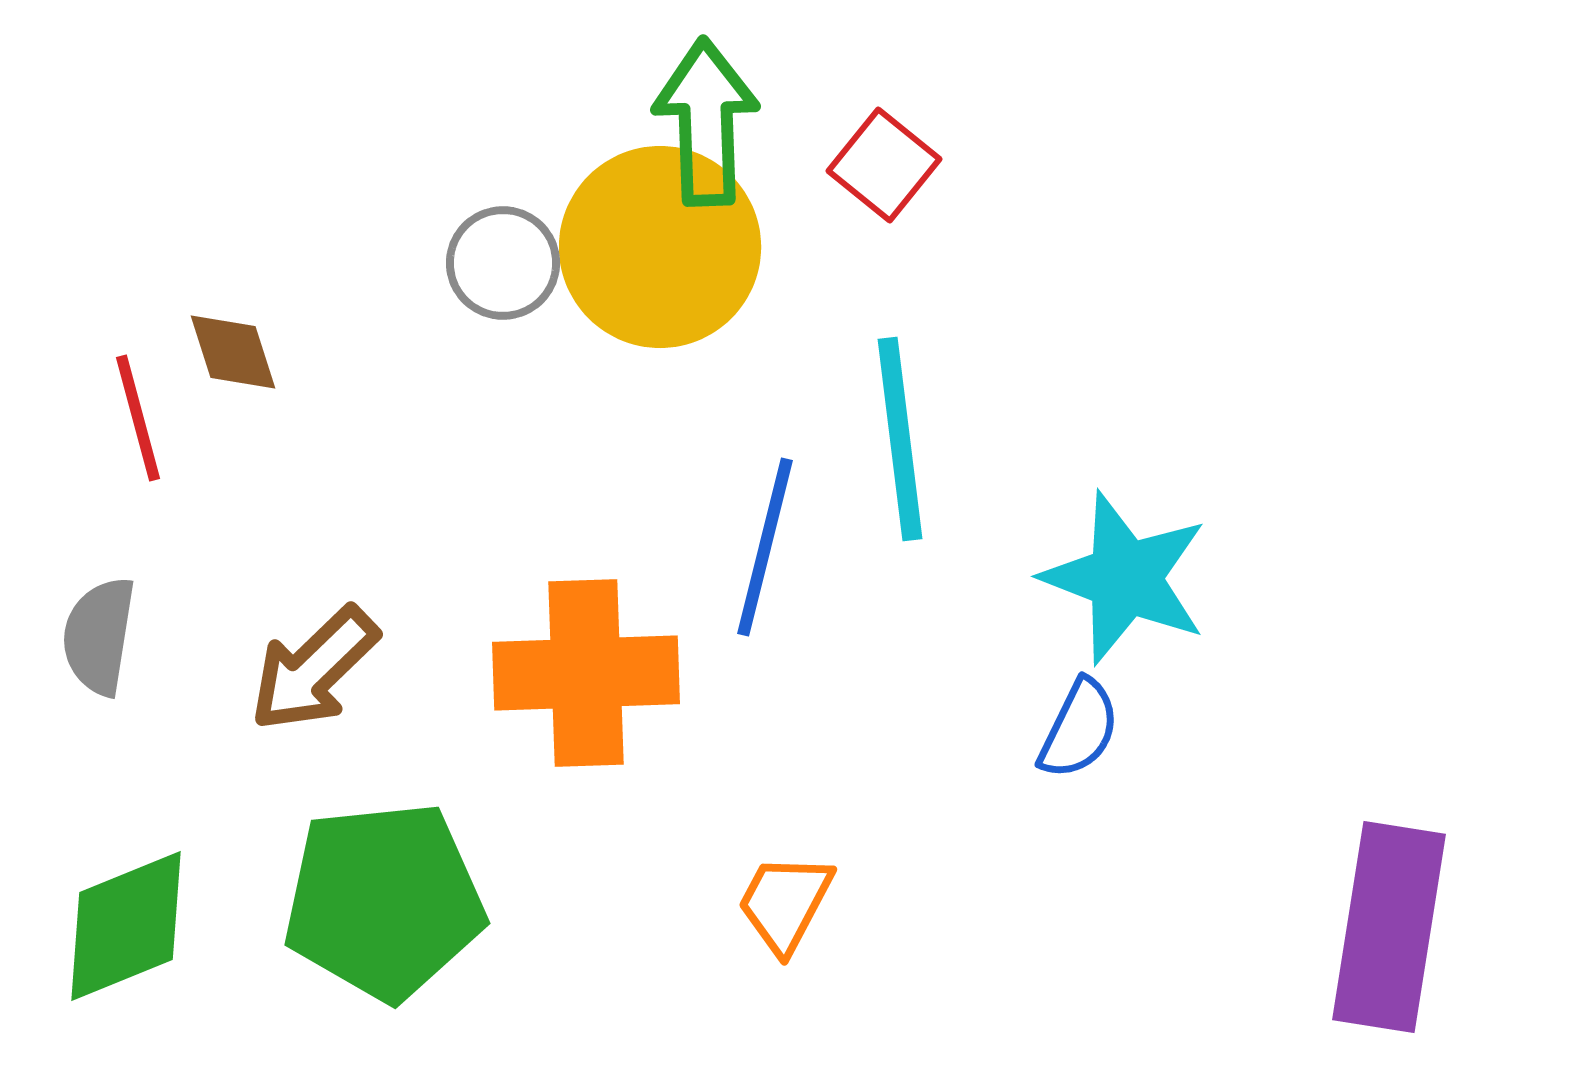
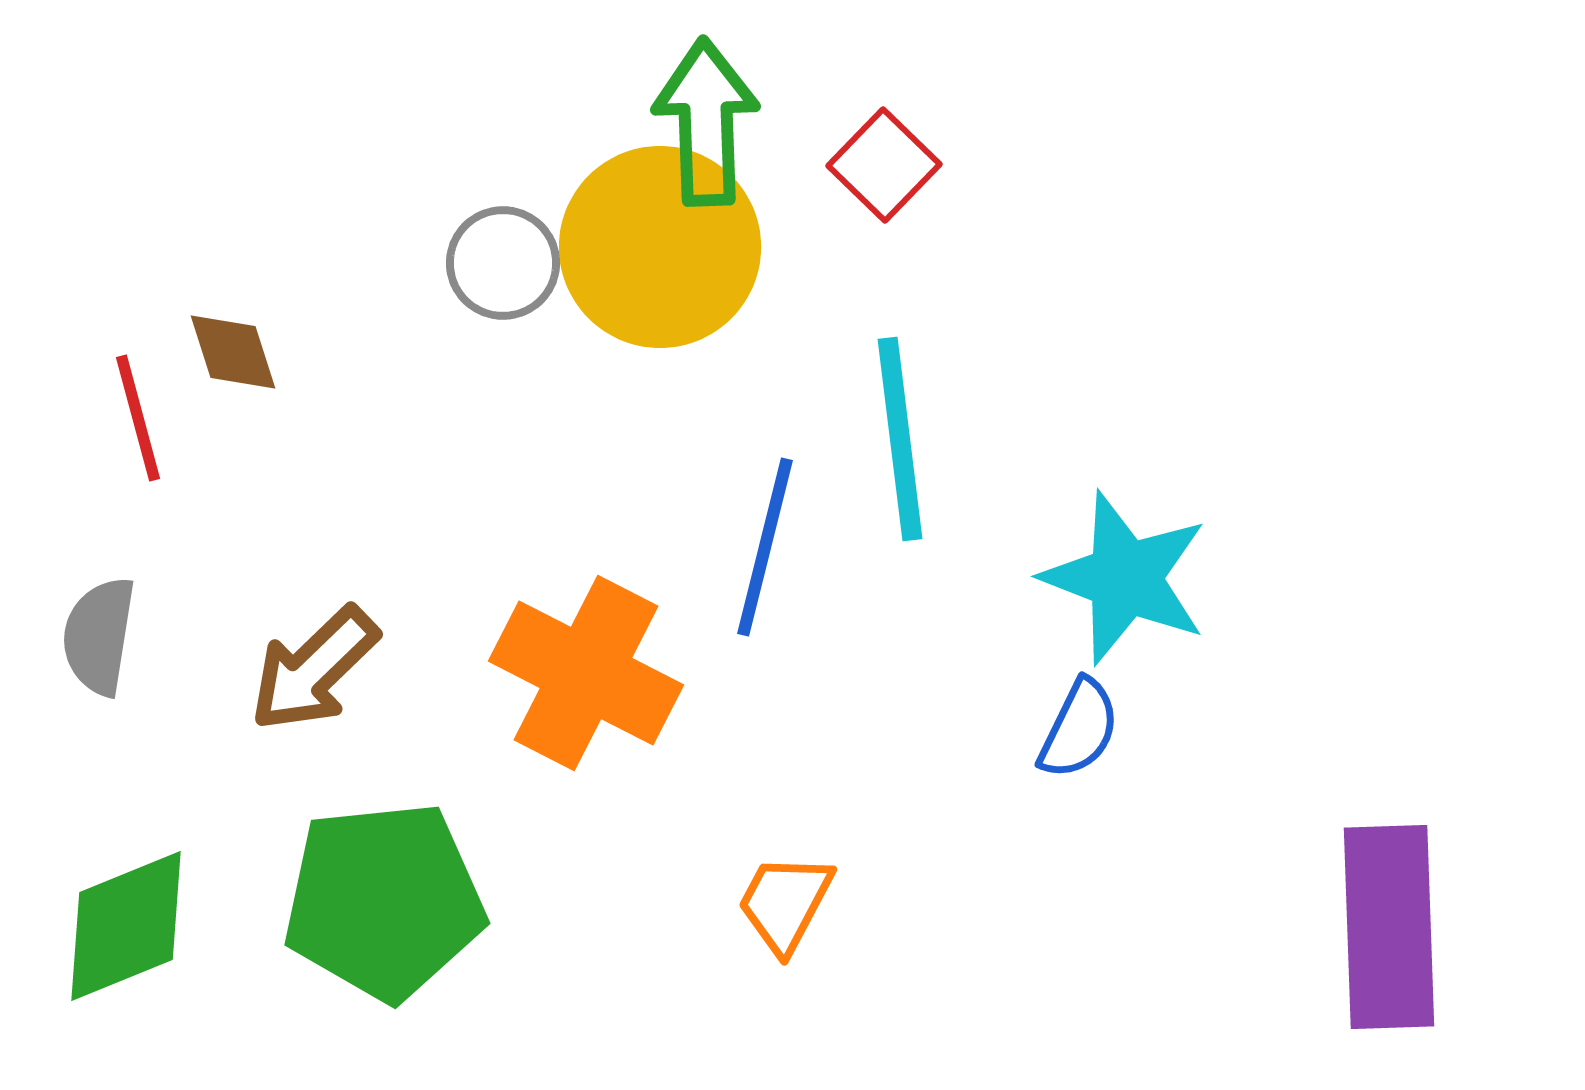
red square: rotated 5 degrees clockwise
orange cross: rotated 29 degrees clockwise
purple rectangle: rotated 11 degrees counterclockwise
